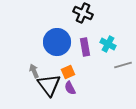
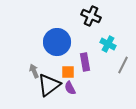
black cross: moved 8 px right, 3 px down
purple rectangle: moved 15 px down
gray line: rotated 48 degrees counterclockwise
orange square: rotated 24 degrees clockwise
black triangle: rotated 30 degrees clockwise
